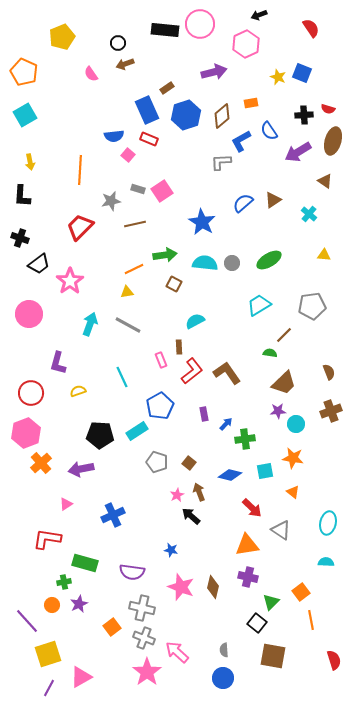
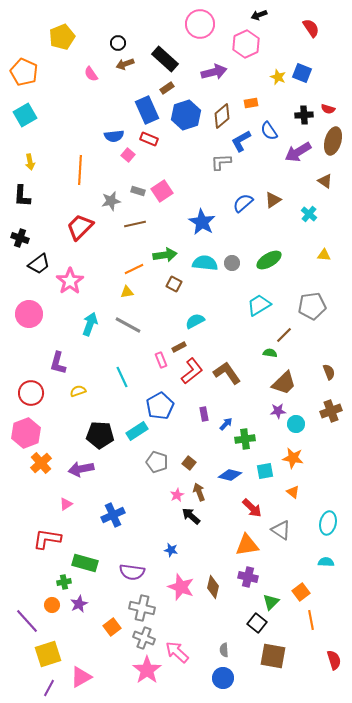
black rectangle at (165, 30): moved 29 px down; rotated 36 degrees clockwise
gray rectangle at (138, 189): moved 2 px down
brown rectangle at (179, 347): rotated 64 degrees clockwise
pink star at (147, 672): moved 2 px up
